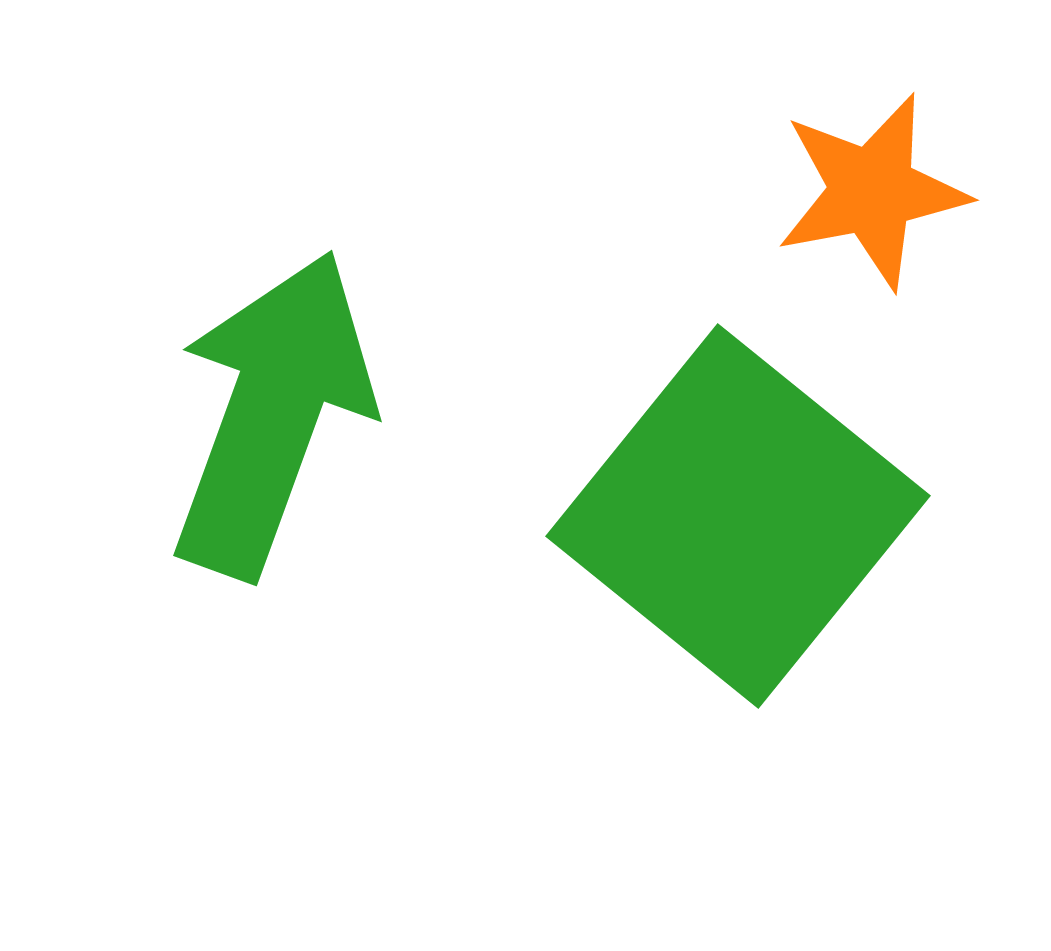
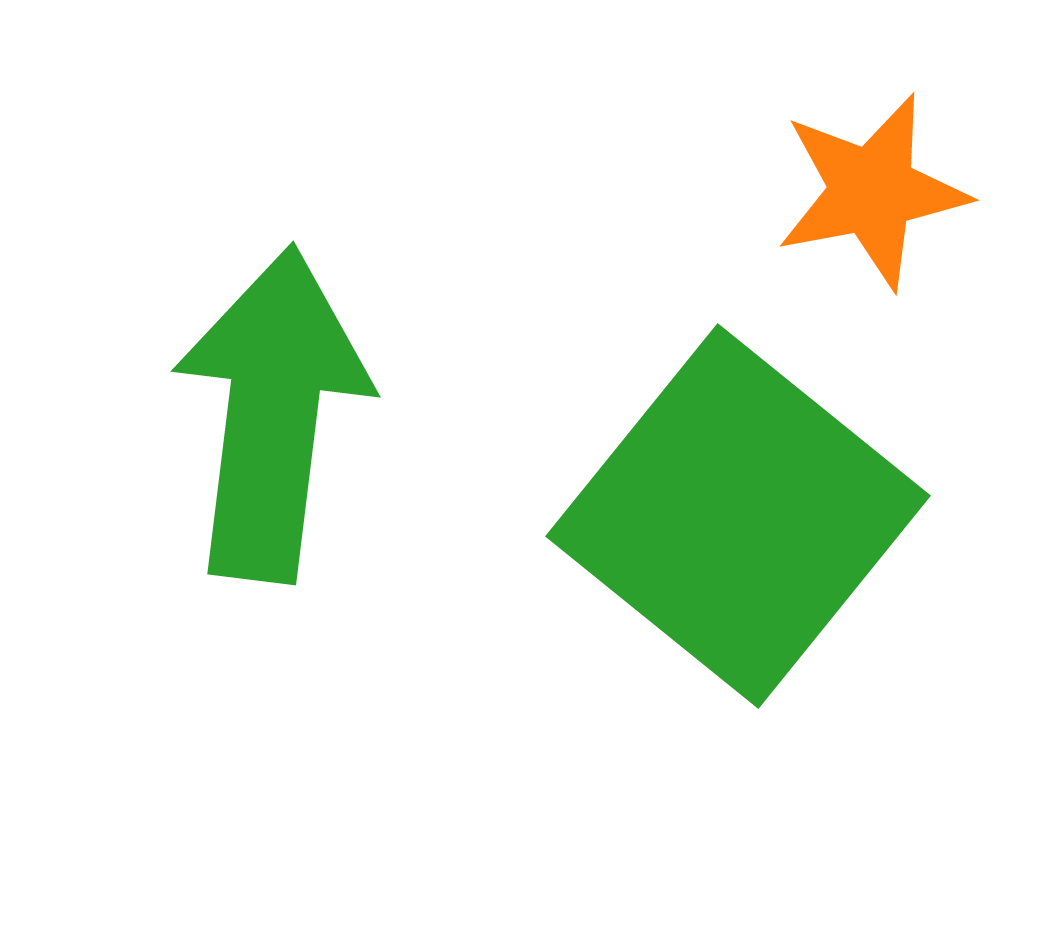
green arrow: rotated 13 degrees counterclockwise
